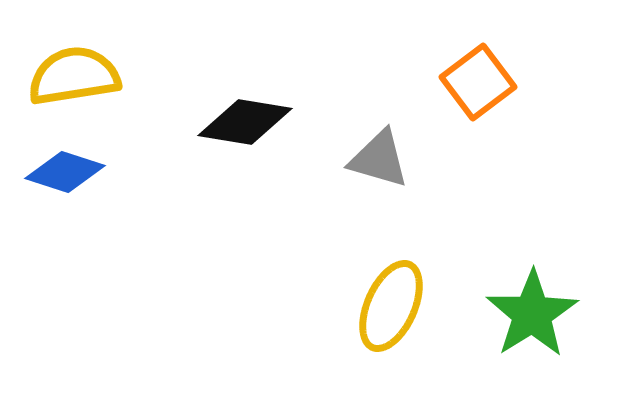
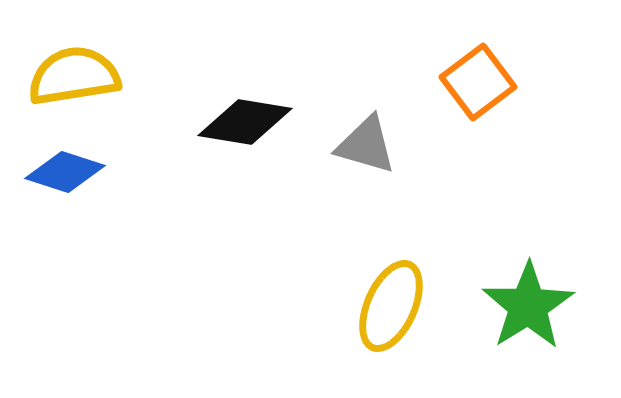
gray triangle: moved 13 px left, 14 px up
green star: moved 4 px left, 8 px up
